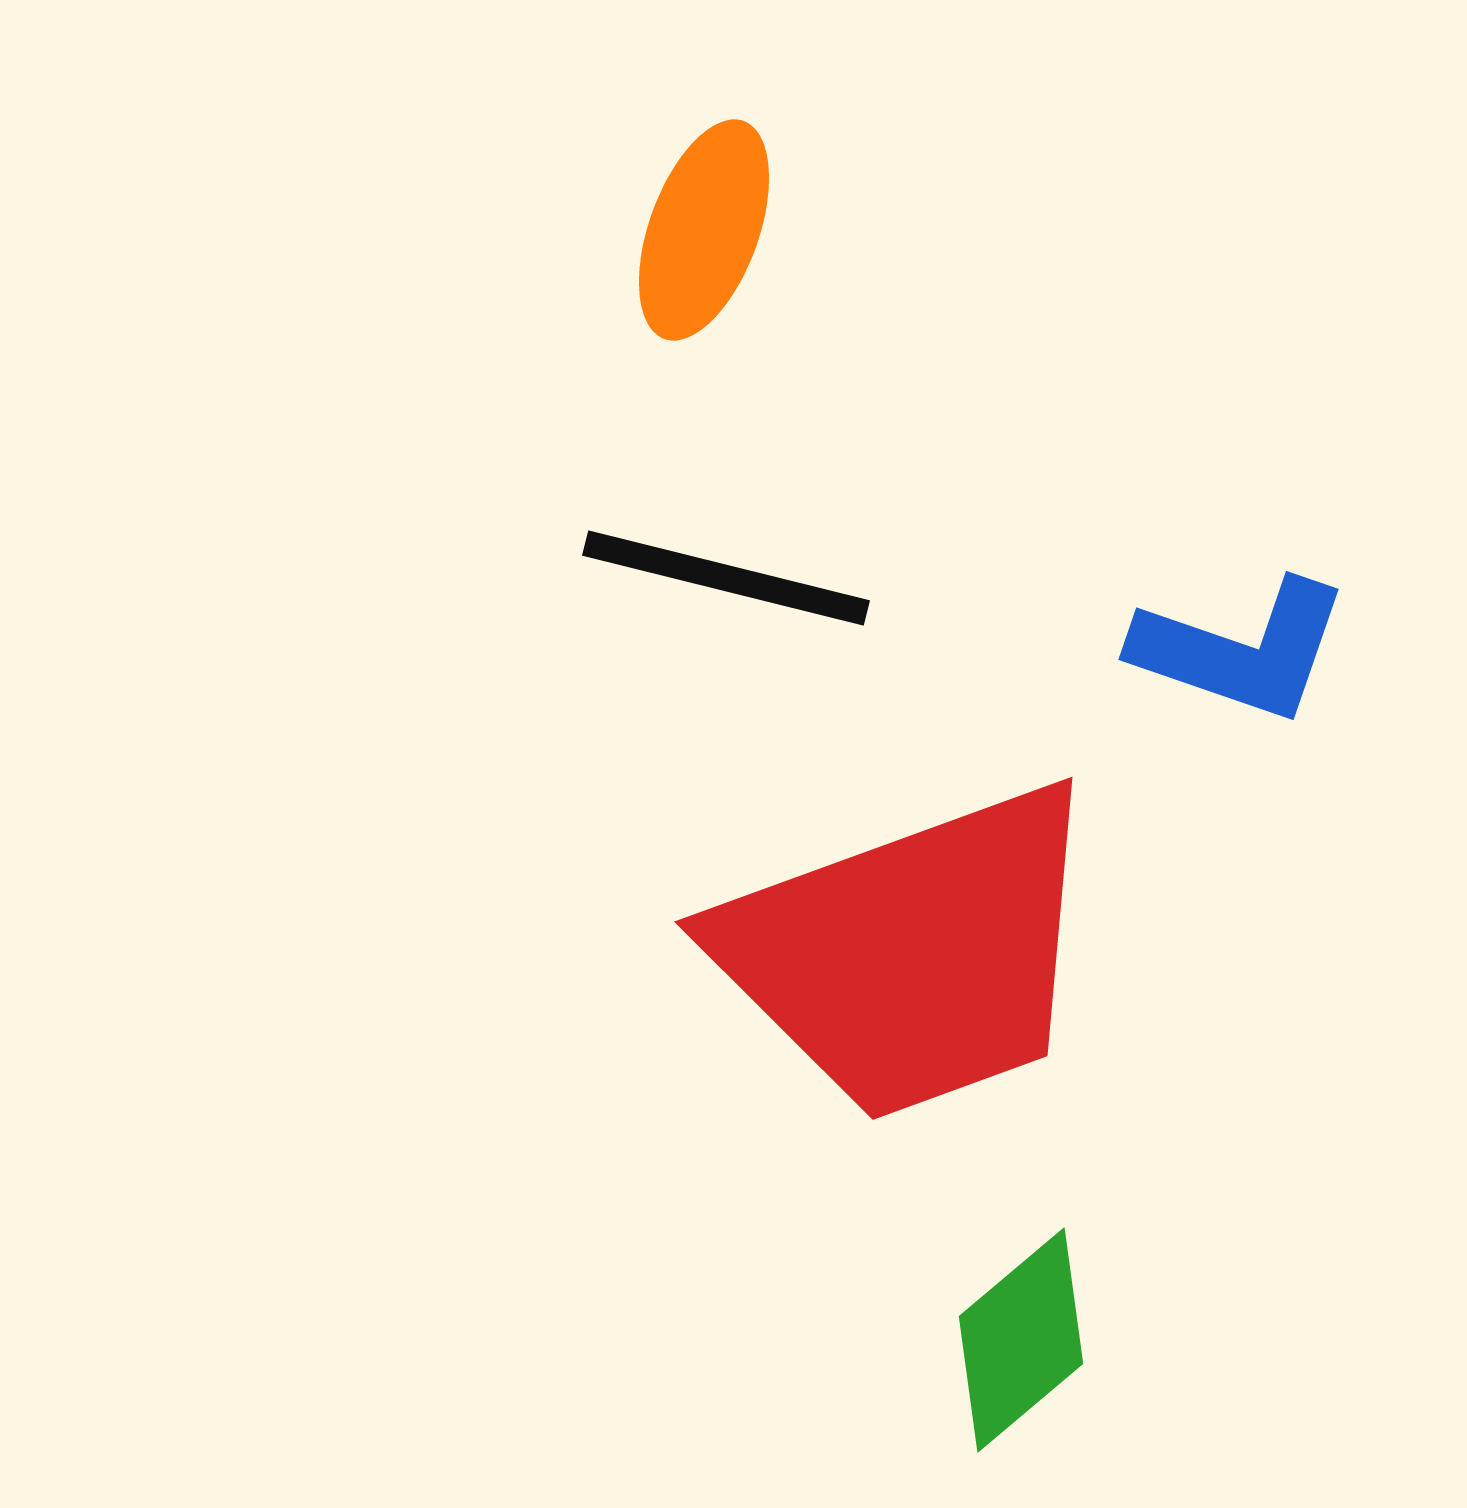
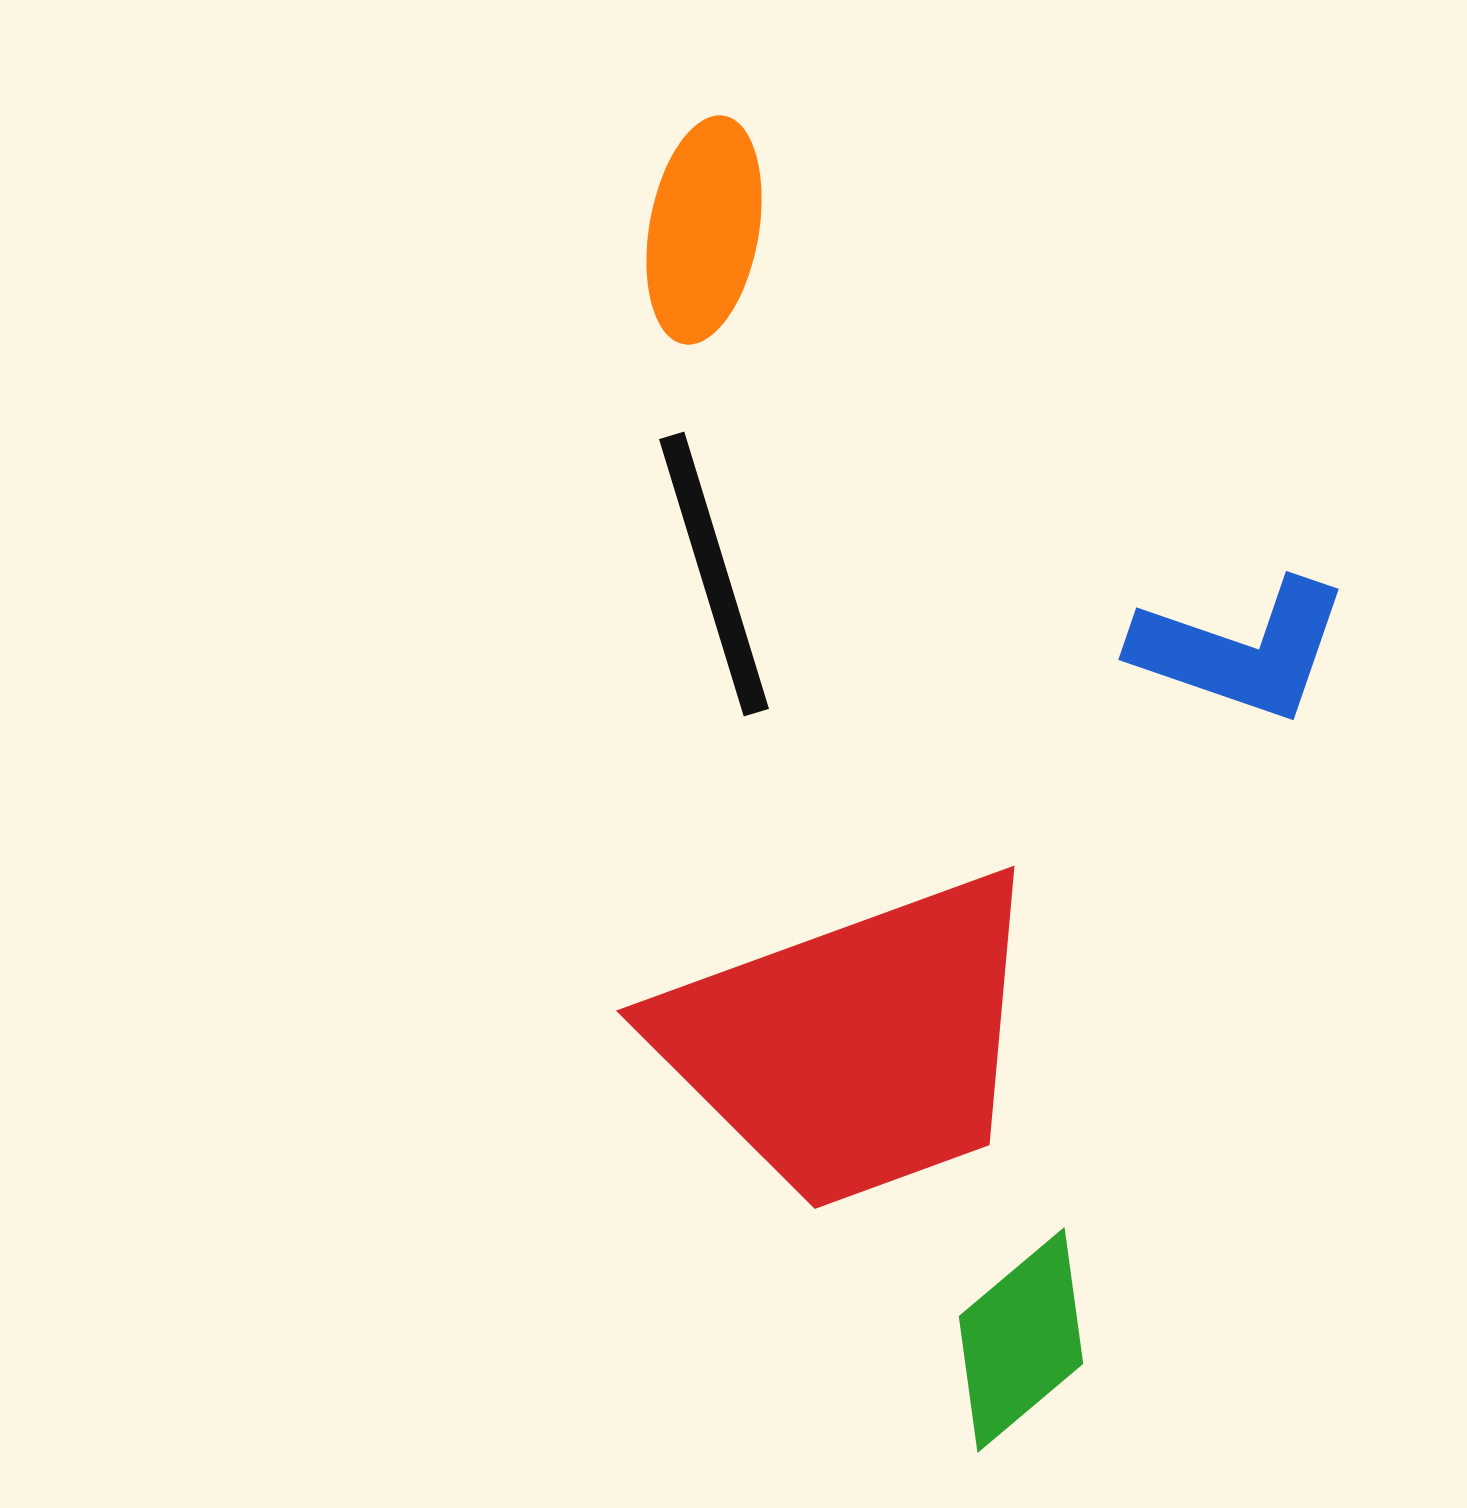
orange ellipse: rotated 10 degrees counterclockwise
black line: moved 12 px left, 4 px up; rotated 59 degrees clockwise
red trapezoid: moved 58 px left, 89 px down
